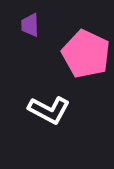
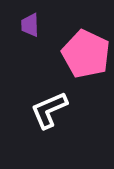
white L-shape: rotated 129 degrees clockwise
